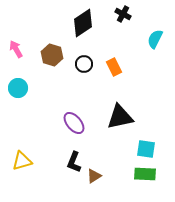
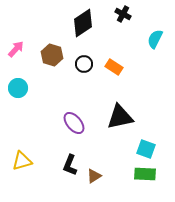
pink arrow: rotated 72 degrees clockwise
orange rectangle: rotated 30 degrees counterclockwise
cyan square: rotated 12 degrees clockwise
black L-shape: moved 4 px left, 3 px down
